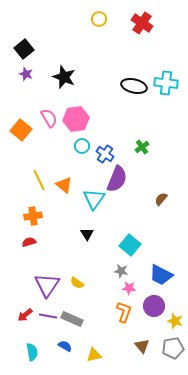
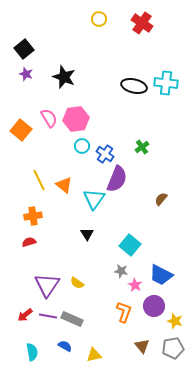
pink star: moved 6 px right, 3 px up; rotated 24 degrees clockwise
